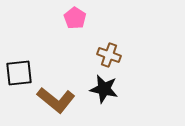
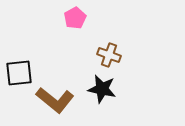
pink pentagon: rotated 10 degrees clockwise
black star: moved 2 px left
brown L-shape: moved 1 px left
